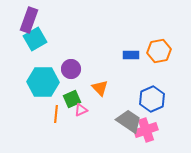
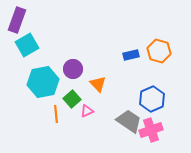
purple rectangle: moved 12 px left
cyan square: moved 8 px left, 6 px down
orange hexagon: rotated 25 degrees clockwise
blue rectangle: rotated 14 degrees counterclockwise
purple circle: moved 2 px right
cyan hexagon: rotated 12 degrees counterclockwise
orange triangle: moved 2 px left, 4 px up
green square: rotated 18 degrees counterclockwise
pink triangle: moved 6 px right, 1 px down
orange line: rotated 12 degrees counterclockwise
pink cross: moved 5 px right
